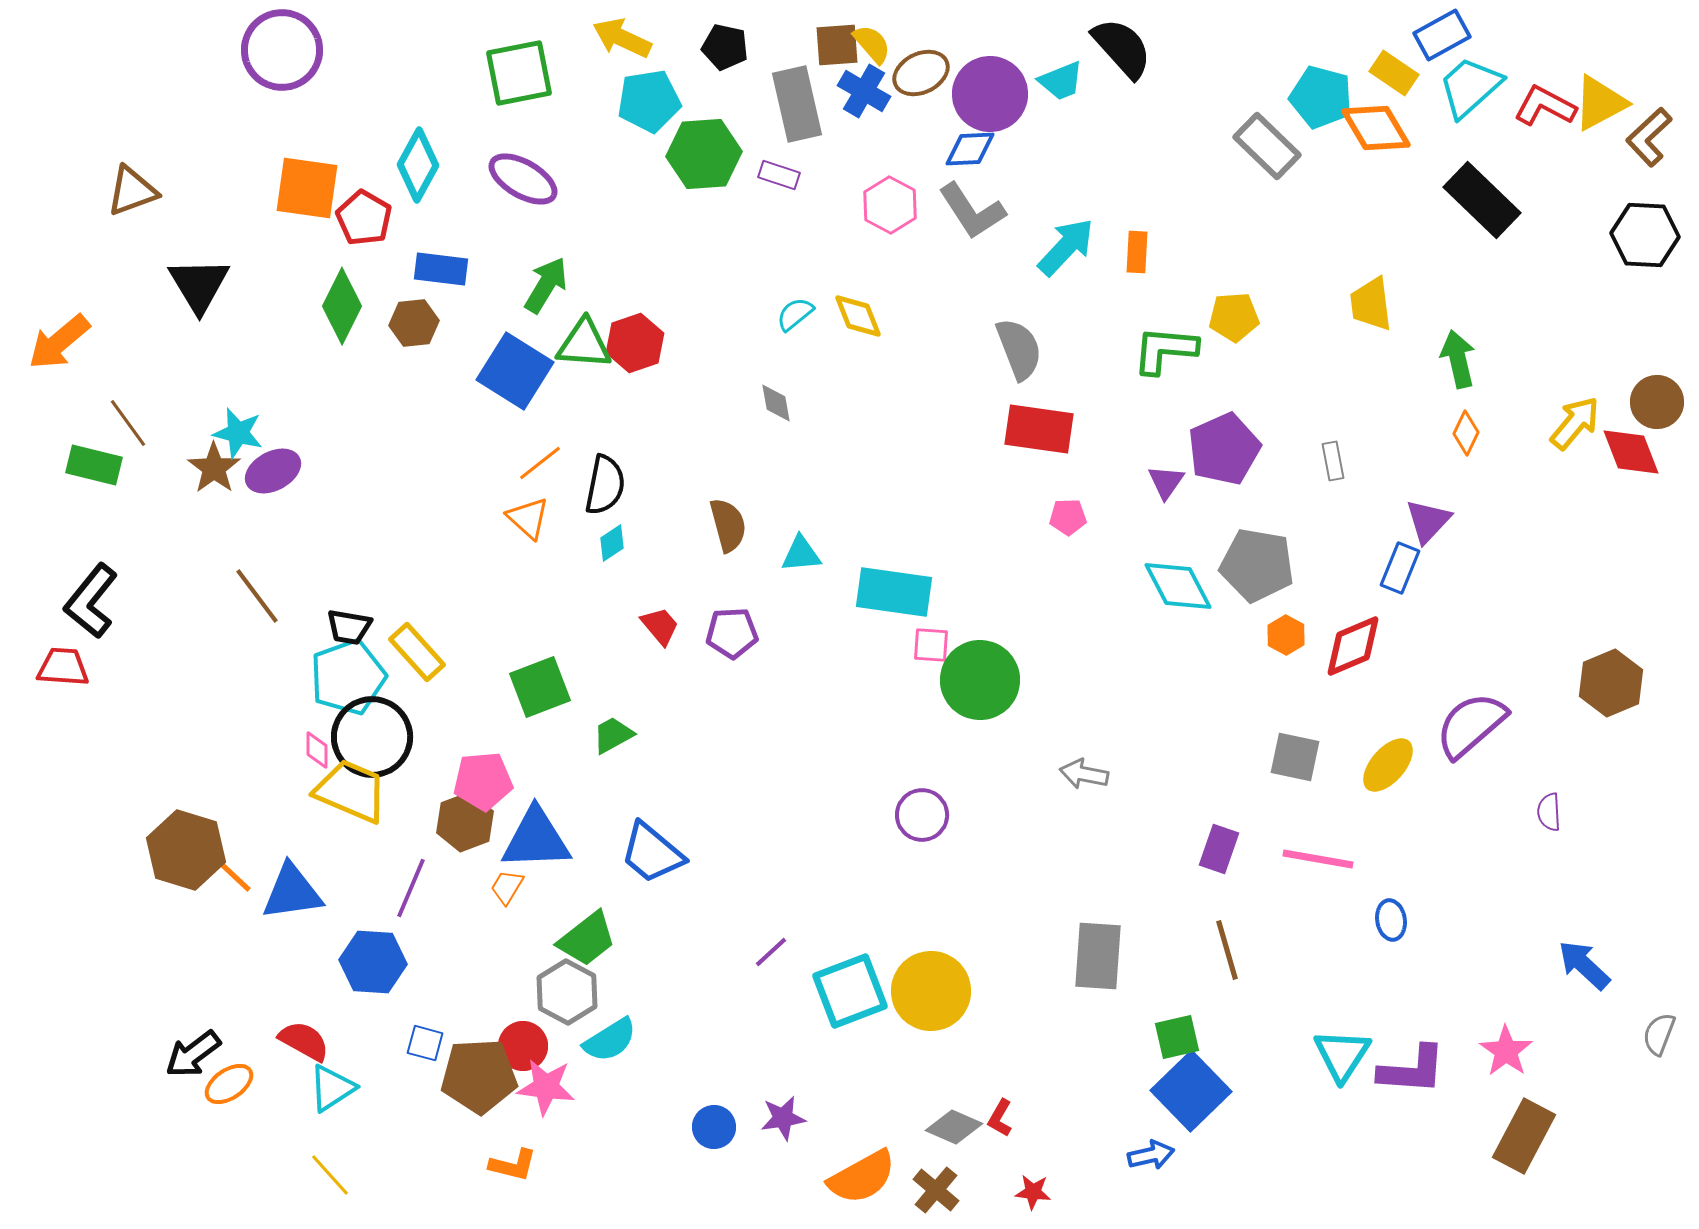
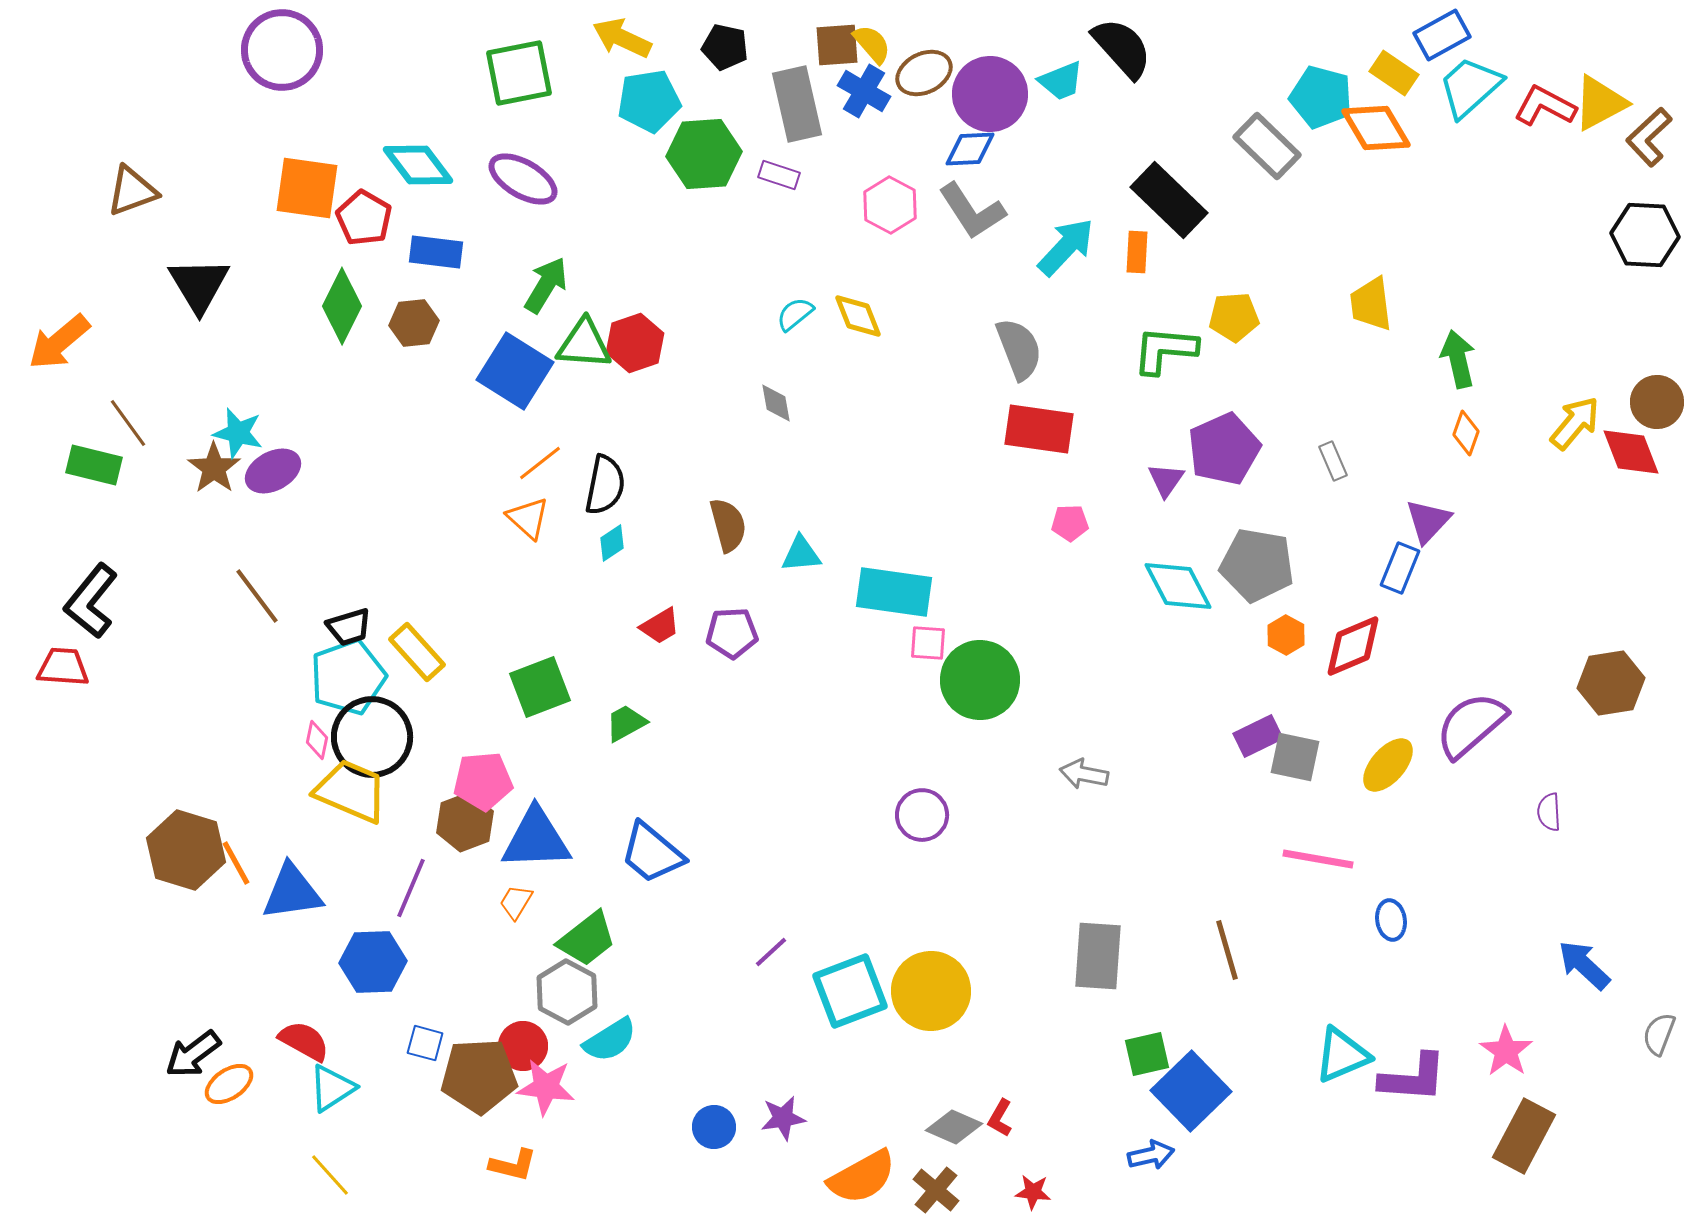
brown ellipse at (921, 73): moved 3 px right
cyan diamond at (418, 165): rotated 66 degrees counterclockwise
black rectangle at (1482, 200): moved 313 px left
blue rectangle at (441, 269): moved 5 px left, 17 px up
orange diamond at (1466, 433): rotated 6 degrees counterclockwise
gray rectangle at (1333, 461): rotated 12 degrees counterclockwise
purple triangle at (1166, 482): moved 2 px up
pink pentagon at (1068, 517): moved 2 px right, 6 px down
red trapezoid at (660, 626): rotated 99 degrees clockwise
black trapezoid at (349, 627): rotated 27 degrees counterclockwise
pink square at (931, 645): moved 3 px left, 2 px up
brown hexagon at (1611, 683): rotated 14 degrees clockwise
green trapezoid at (613, 735): moved 13 px right, 12 px up
pink diamond at (317, 750): moved 10 px up; rotated 12 degrees clockwise
purple rectangle at (1219, 849): moved 39 px right, 113 px up; rotated 45 degrees clockwise
orange line at (232, 874): moved 4 px right, 11 px up; rotated 18 degrees clockwise
orange trapezoid at (507, 887): moved 9 px right, 15 px down
blue hexagon at (373, 962): rotated 6 degrees counterclockwise
green square at (1177, 1037): moved 30 px left, 17 px down
cyan triangle at (1342, 1055): rotated 34 degrees clockwise
purple L-shape at (1412, 1070): moved 1 px right, 8 px down
